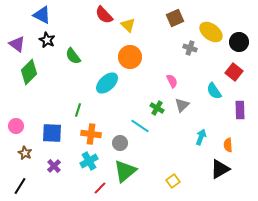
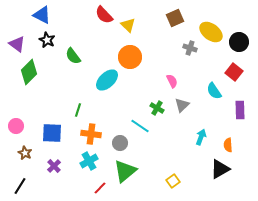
cyan ellipse: moved 3 px up
